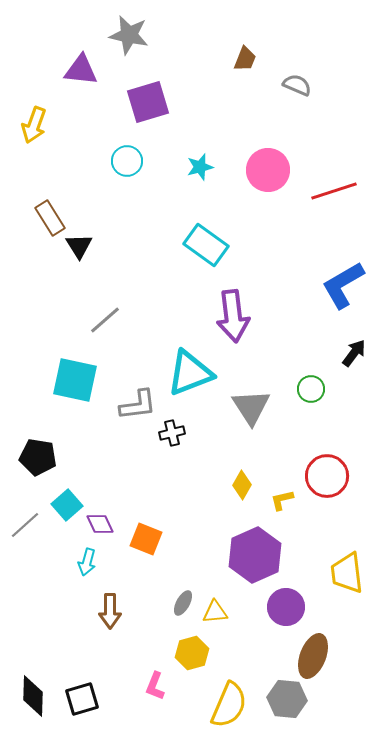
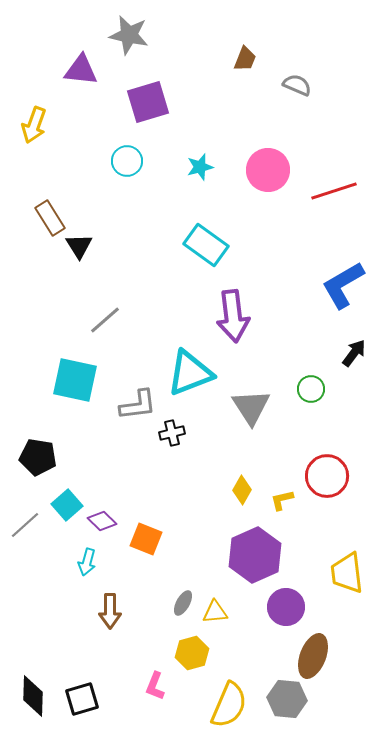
yellow diamond at (242, 485): moved 5 px down
purple diamond at (100, 524): moved 2 px right, 3 px up; rotated 20 degrees counterclockwise
